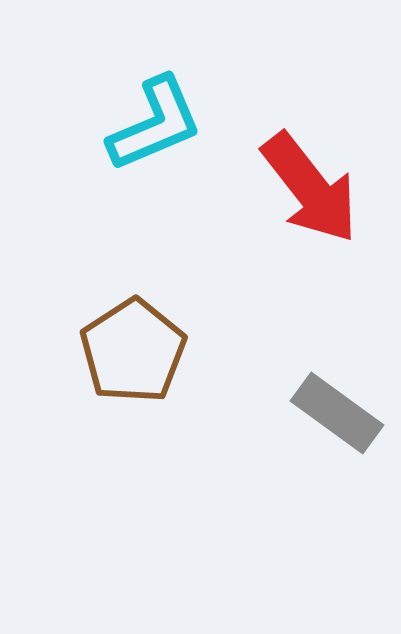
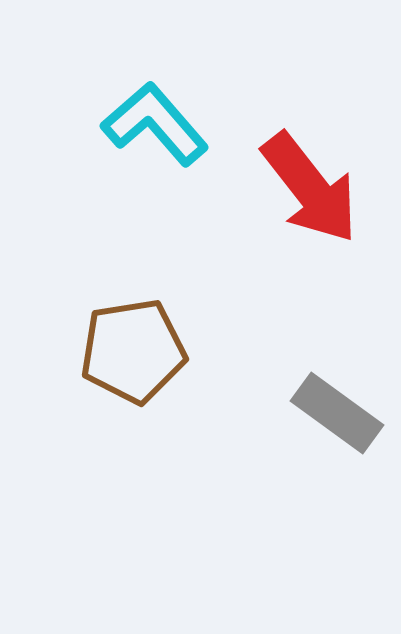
cyan L-shape: rotated 108 degrees counterclockwise
brown pentagon: rotated 24 degrees clockwise
